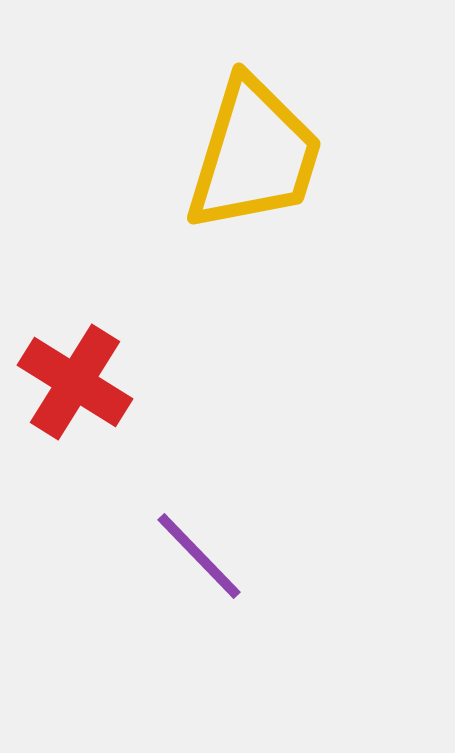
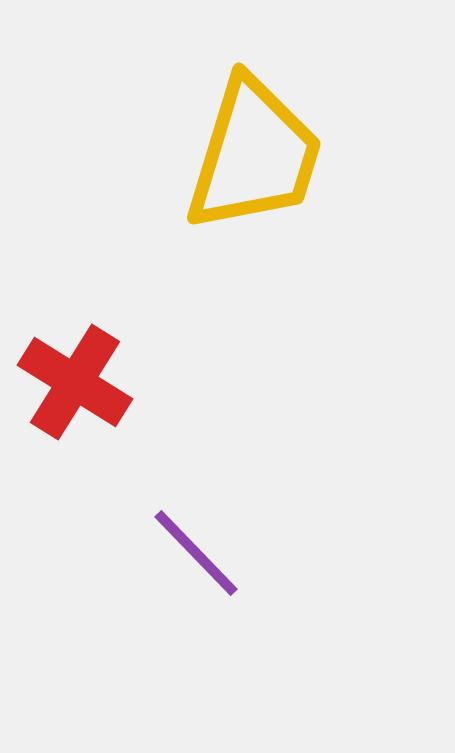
purple line: moved 3 px left, 3 px up
